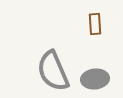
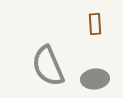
gray semicircle: moved 5 px left, 5 px up
